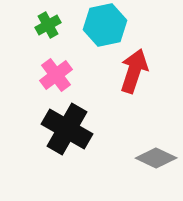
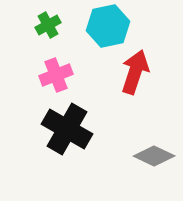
cyan hexagon: moved 3 px right, 1 px down
red arrow: moved 1 px right, 1 px down
pink cross: rotated 16 degrees clockwise
gray diamond: moved 2 px left, 2 px up
